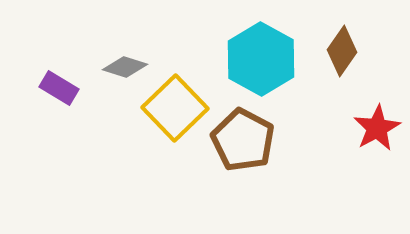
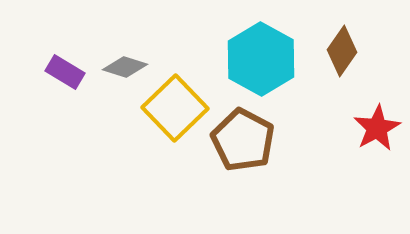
purple rectangle: moved 6 px right, 16 px up
